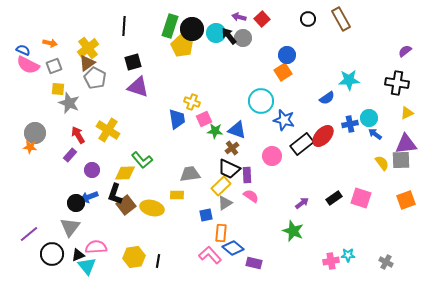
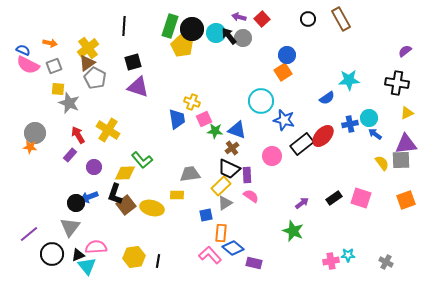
purple circle at (92, 170): moved 2 px right, 3 px up
